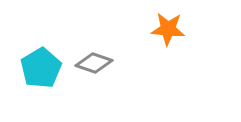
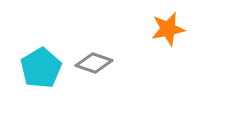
orange star: rotated 16 degrees counterclockwise
